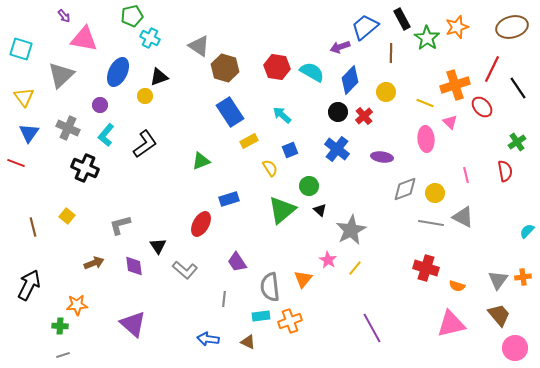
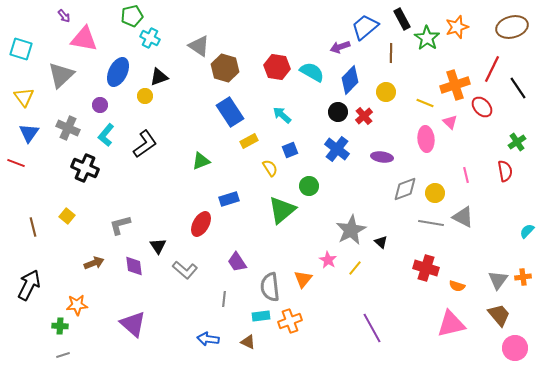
black triangle at (320, 210): moved 61 px right, 32 px down
